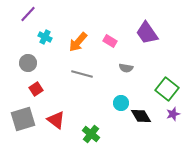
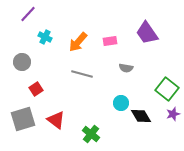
pink rectangle: rotated 40 degrees counterclockwise
gray circle: moved 6 px left, 1 px up
